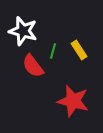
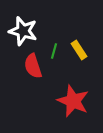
green line: moved 1 px right
red semicircle: rotated 20 degrees clockwise
red star: rotated 8 degrees clockwise
